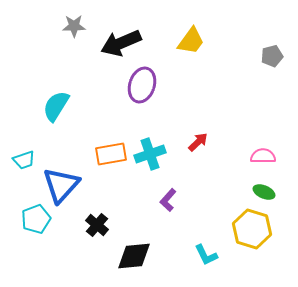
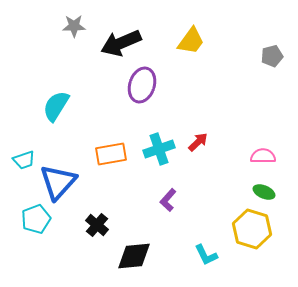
cyan cross: moved 9 px right, 5 px up
blue triangle: moved 3 px left, 3 px up
